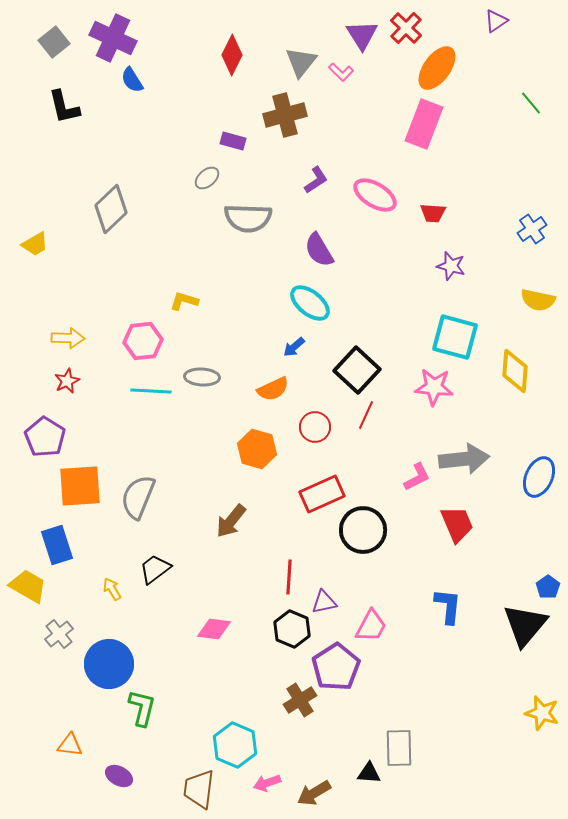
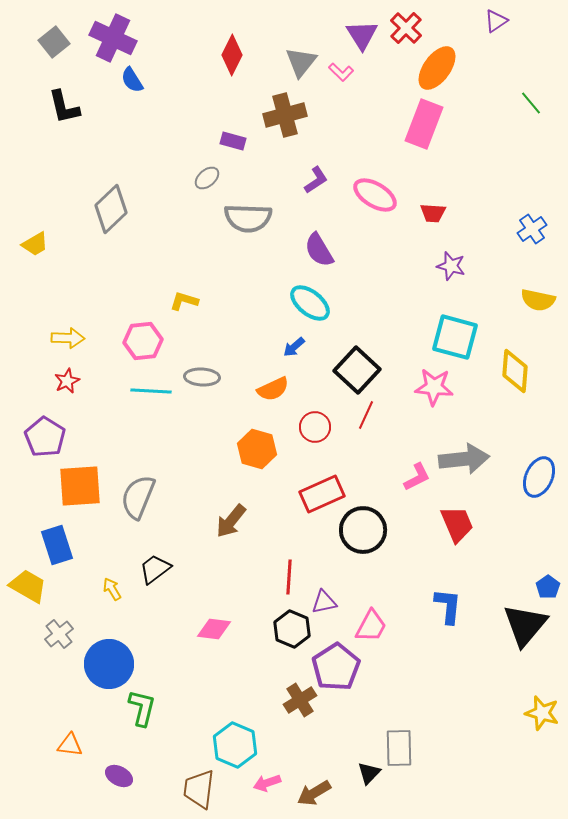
black triangle at (369, 773): rotated 50 degrees counterclockwise
